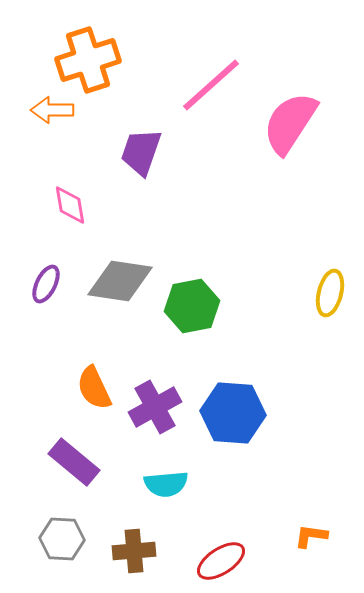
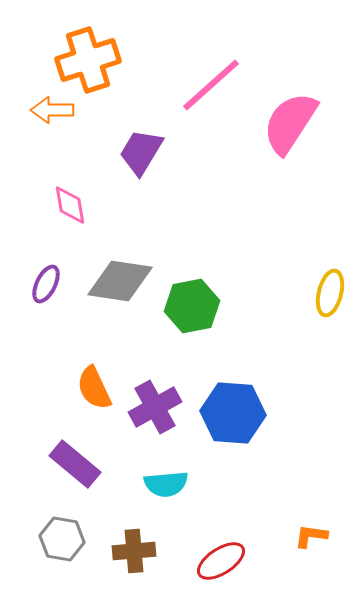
purple trapezoid: rotated 12 degrees clockwise
purple rectangle: moved 1 px right, 2 px down
gray hexagon: rotated 6 degrees clockwise
